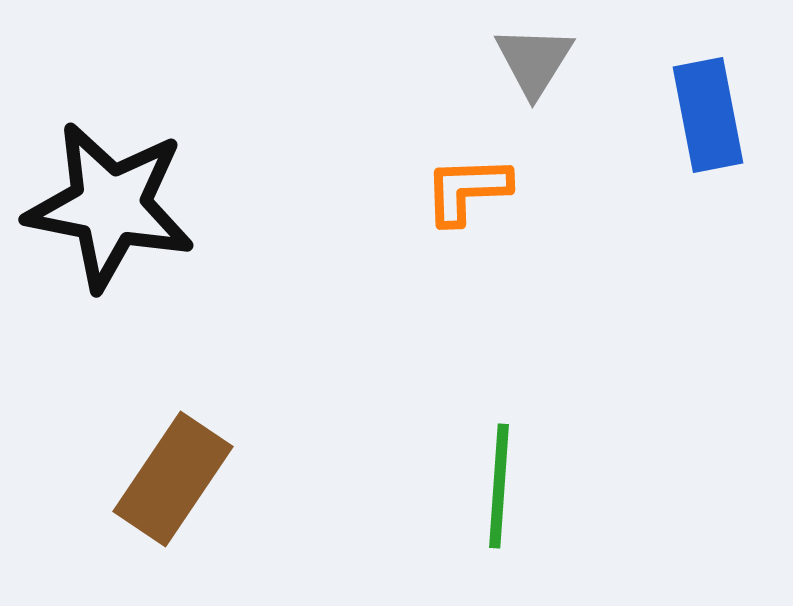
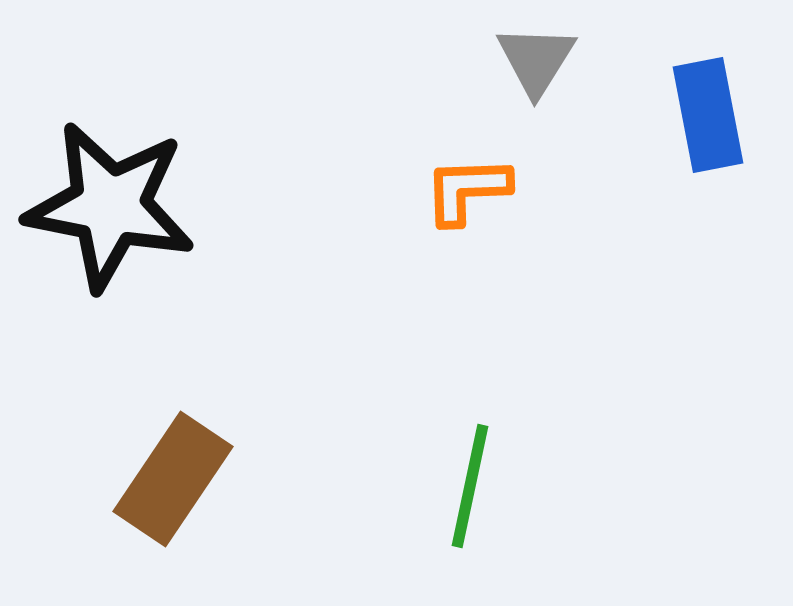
gray triangle: moved 2 px right, 1 px up
green line: moved 29 px left; rotated 8 degrees clockwise
